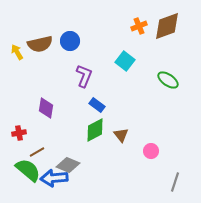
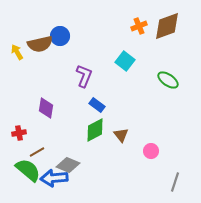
blue circle: moved 10 px left, 5 px up
